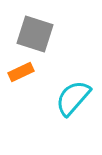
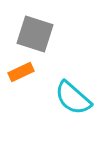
cyan semicircle: rotated 90 degrees counterclockwise
